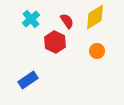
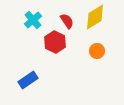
cyan cross: moved 2 px right, 1 px down
